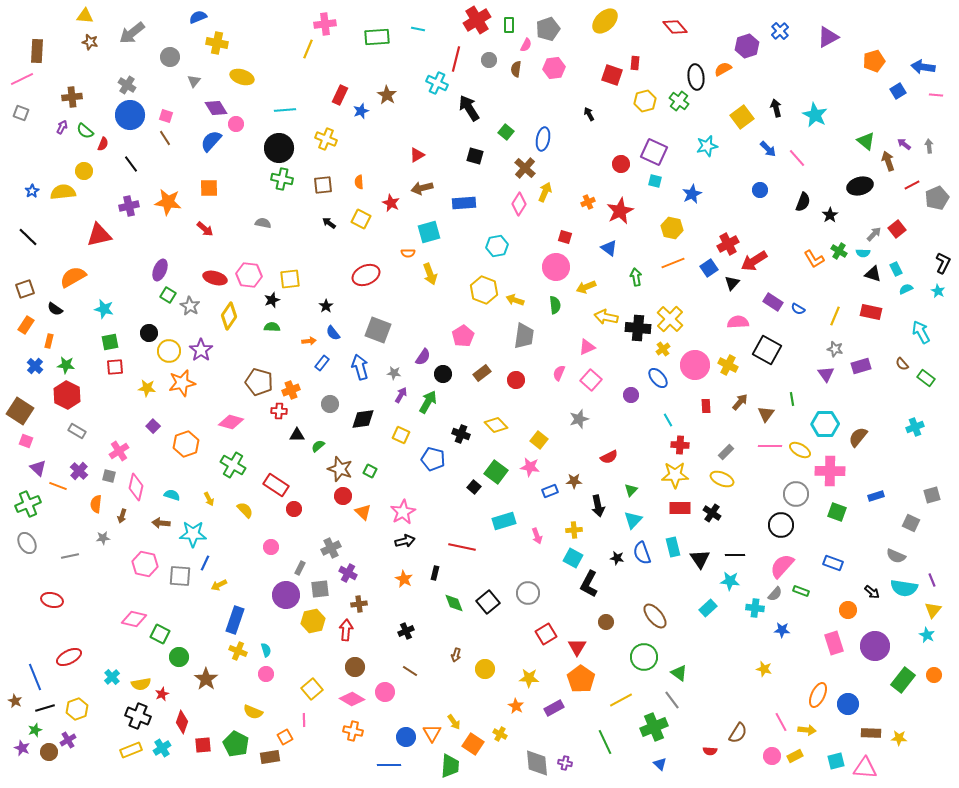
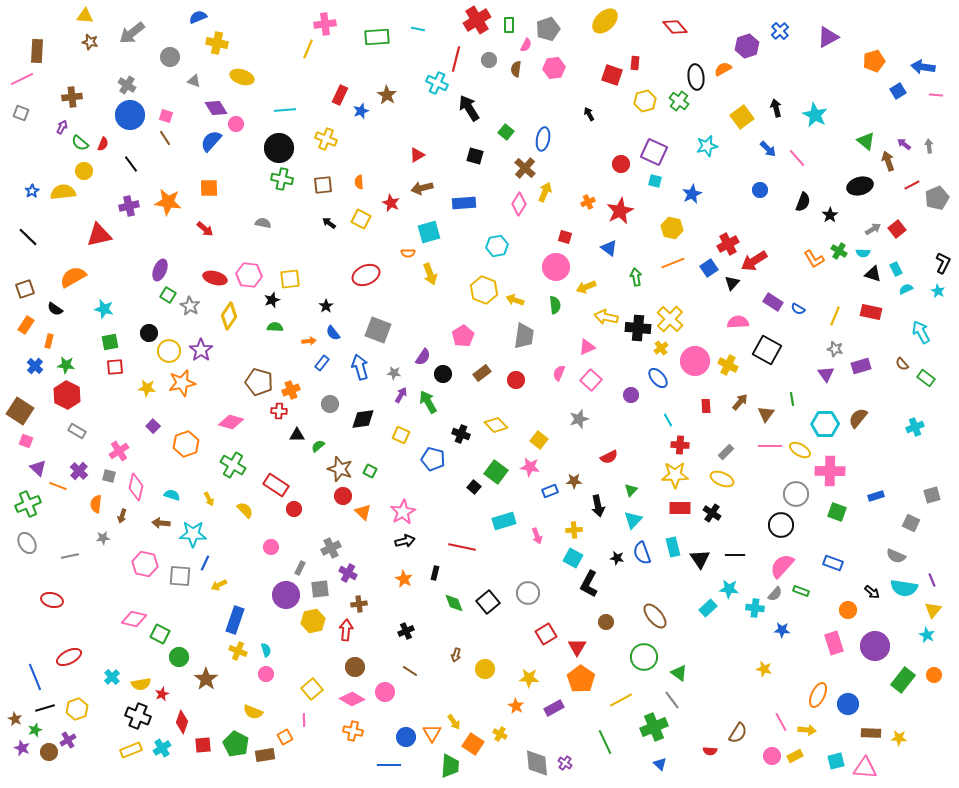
gray triangle at (194, 81): rotated 48 degrees counterclockwise
green semicircle at (85, 131): moved 5 px left, 12 px down
gray arrow at (874, 234): moved 1 px left, 5 px up; rotated 14 degrees clockwise
green semicircle at (272, 327): moved 3 px right
yellow cross at (663, 349): moved 2 px left, 1 px up
pink circle at (695, 365): moved 4 px up
green arrow at (428, 402): rotated 60 degrees counterclockwise
brown semicircle at (858, 437): moved 19 px up
cyan star at (730, 581): moved 1 px left, 8 px down
brown star at (15, 701): moved 18 px down
brown rectangle at (270, 757): moved 5 px left, 2 px up
purple cross at (565, 763): rotated 24 degrees clockwise
